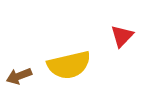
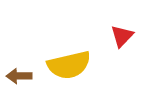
brown arrow: rotated 20 degrees clockwise
